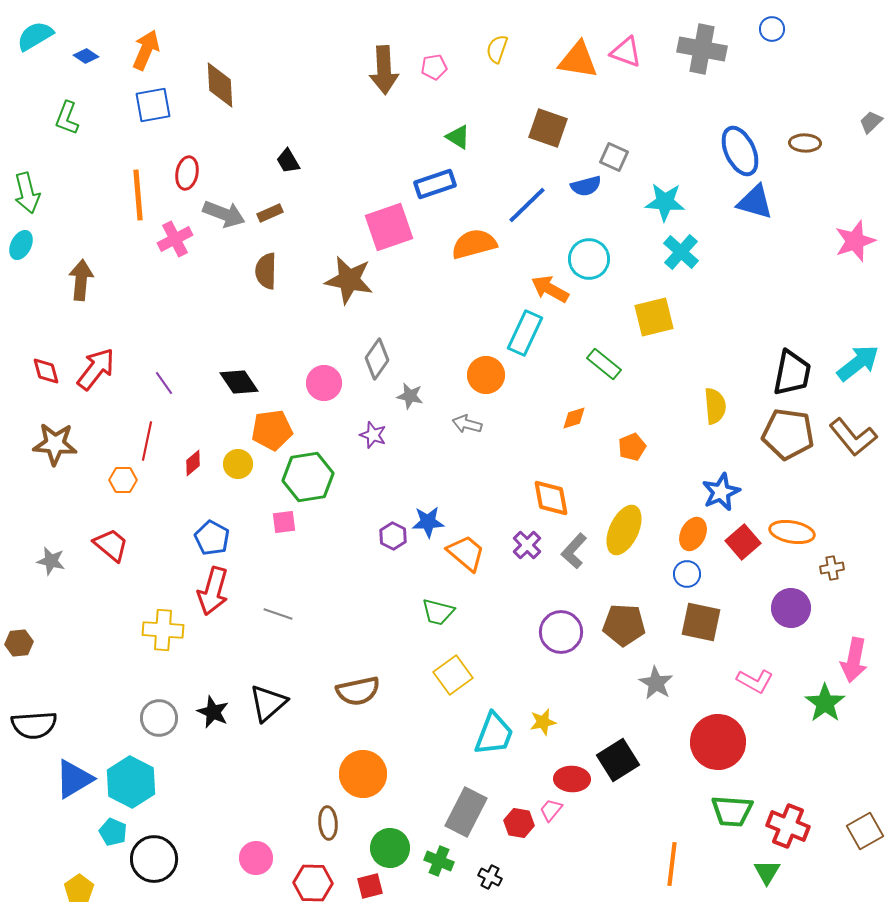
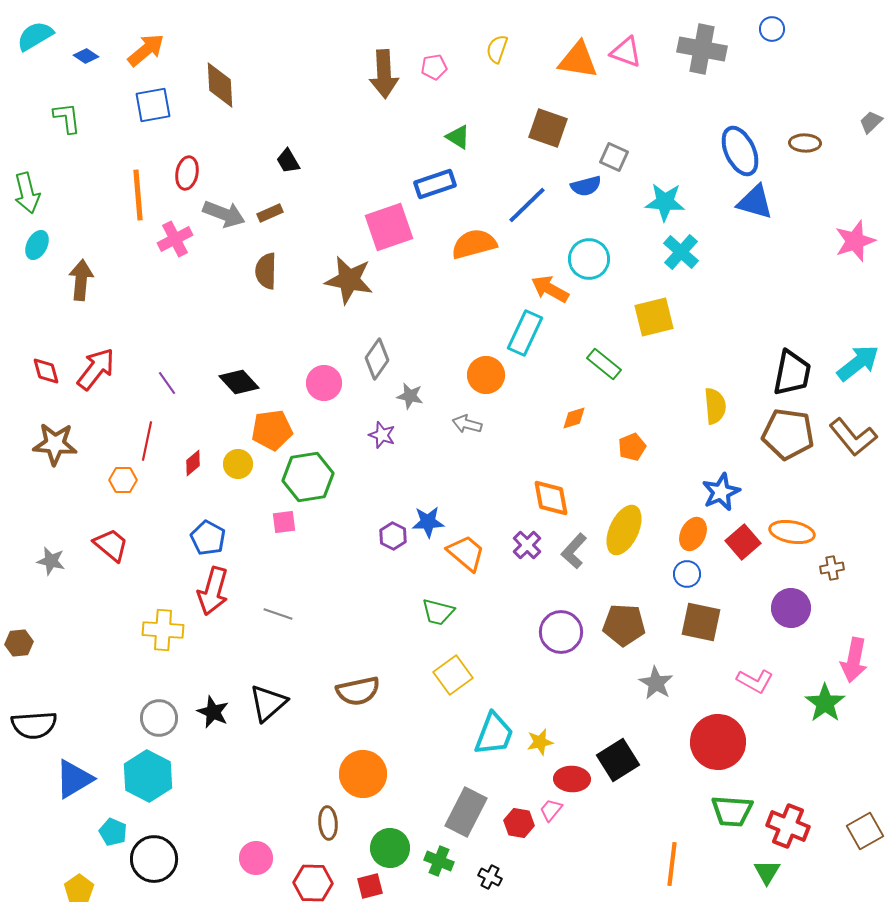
orange arrow at (146, 50): rotated 27 degrees clockwise
brown arrow at (384, 70): moved 4 px down
green L-shape at (67, 118): rotated 152 degrees clockwise
cyan ellipse at (21, 245): moved 16 px right
black diamond at (239, 382): rotated 9 degrees counterclockwise
purple line at (164, 383): moved 3 px right
purple star at (373, 435): moved 9 px right
blue pentagon at (212, 538): moved 4 px left
yellow star at (543, 722): moved 3 px left, 20 px down
cyan hexagon at (131, 782): moved 17 px right, 6 px up
